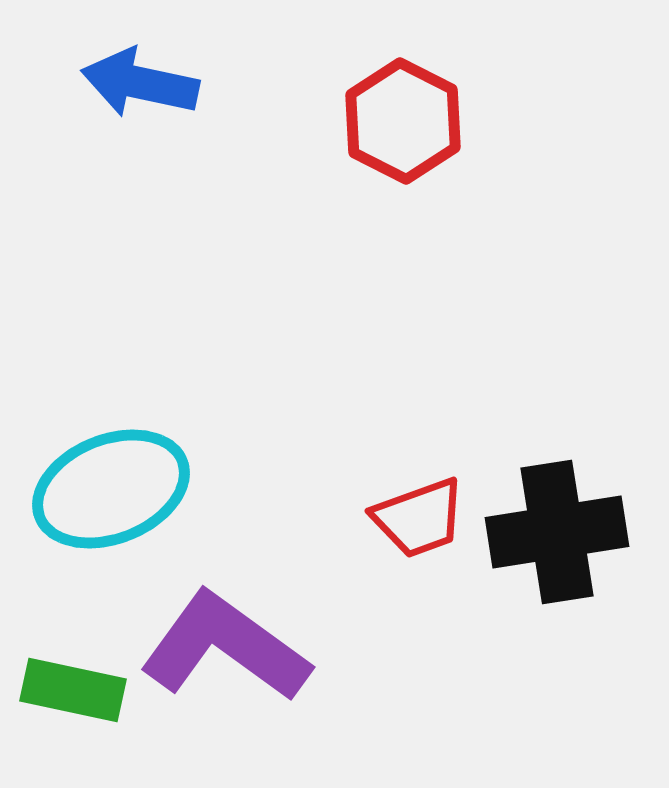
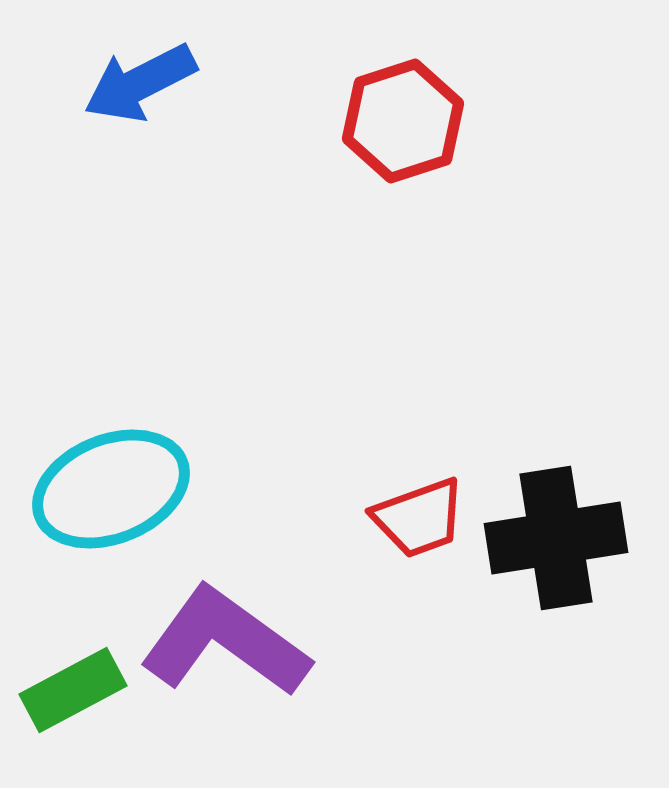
blue arrow: rotated 39 degrees counterclockwise
red hexagon: rotated 15 degrees clockwise
black cross: moved 1 px left, 6 px down
purple L-shape: moved 5 px up
green rectangle: rotated 40 degrees counterclockwise
